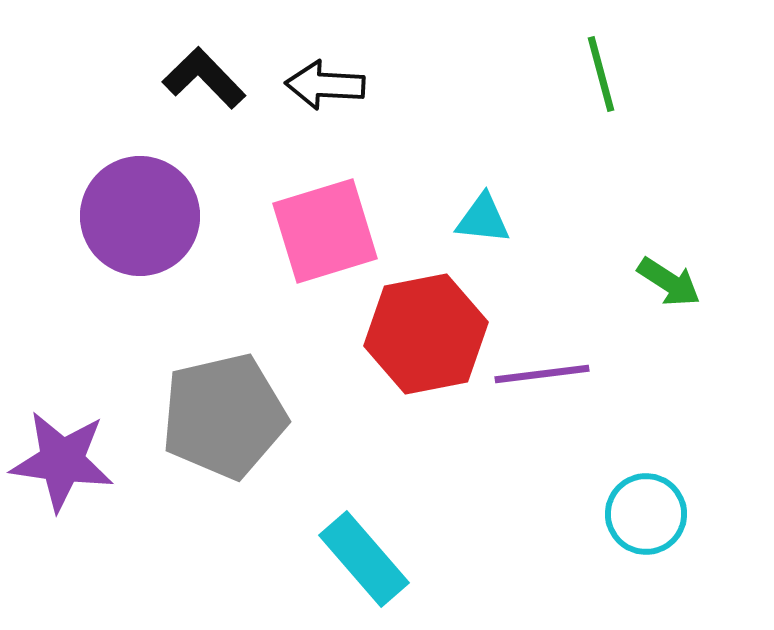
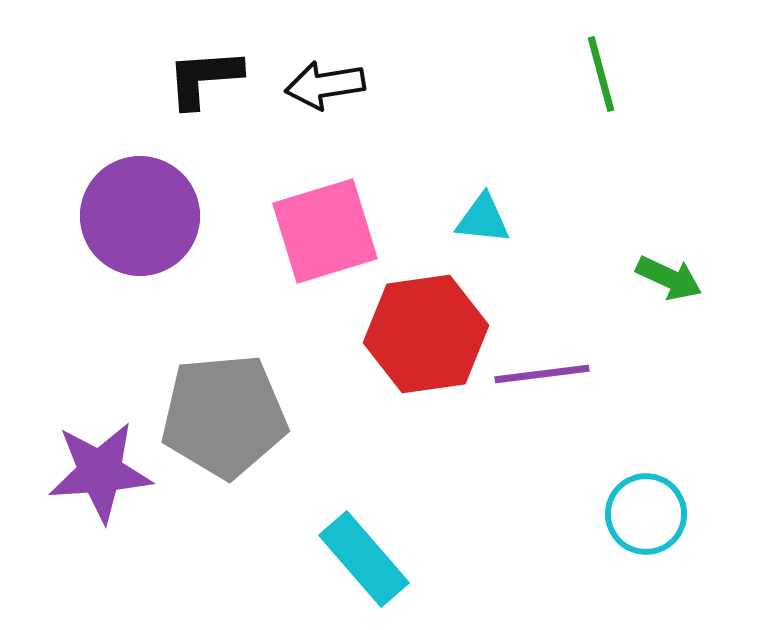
black L-shape: rotated 50 degrees counterclockwise
black arrow: rotated 12 degrees counterclockwise
green arrow: moved 4 px up; rotated 8 degrees counterclockwise
red hexagon: rotated 3 degrees clockwise
gray pentagon: rotated 8 degrees clockwise
purple star: moved 38 px right, 11 px down; rotated 12 degrees counterclockwise
